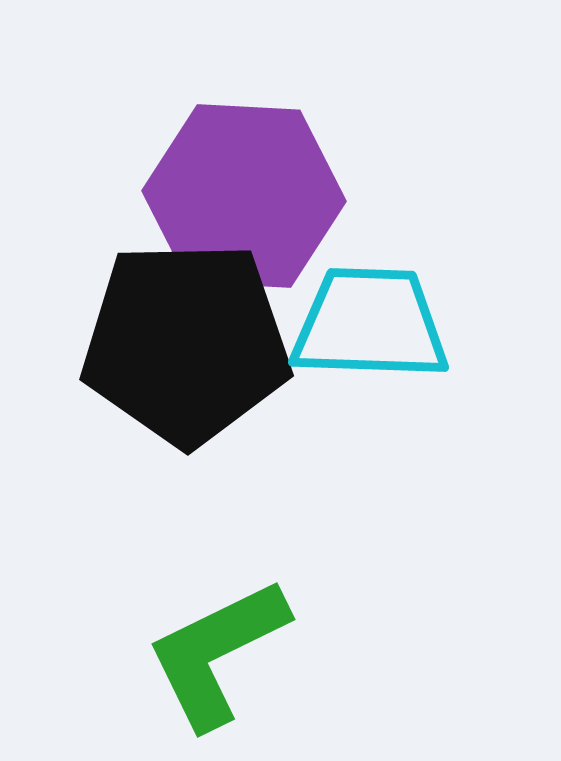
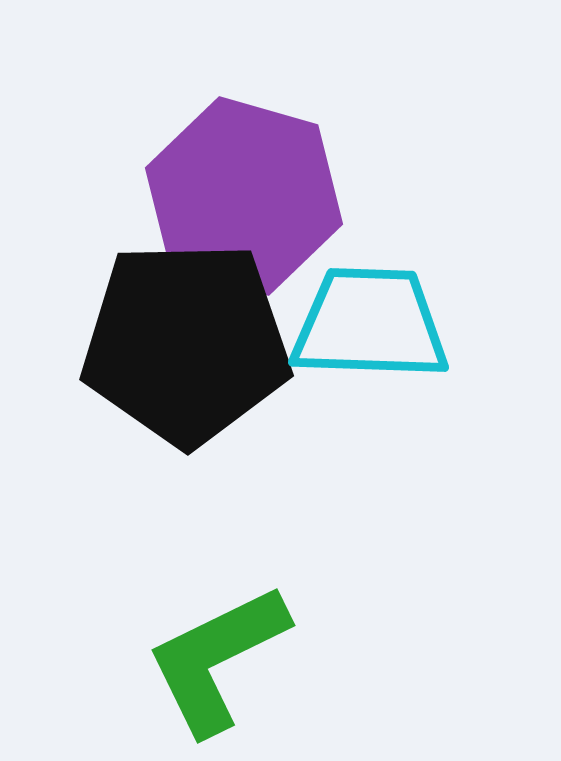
purple hexagon: rotated 13 degrees clockwise
green L-shape: moved 6 px down
